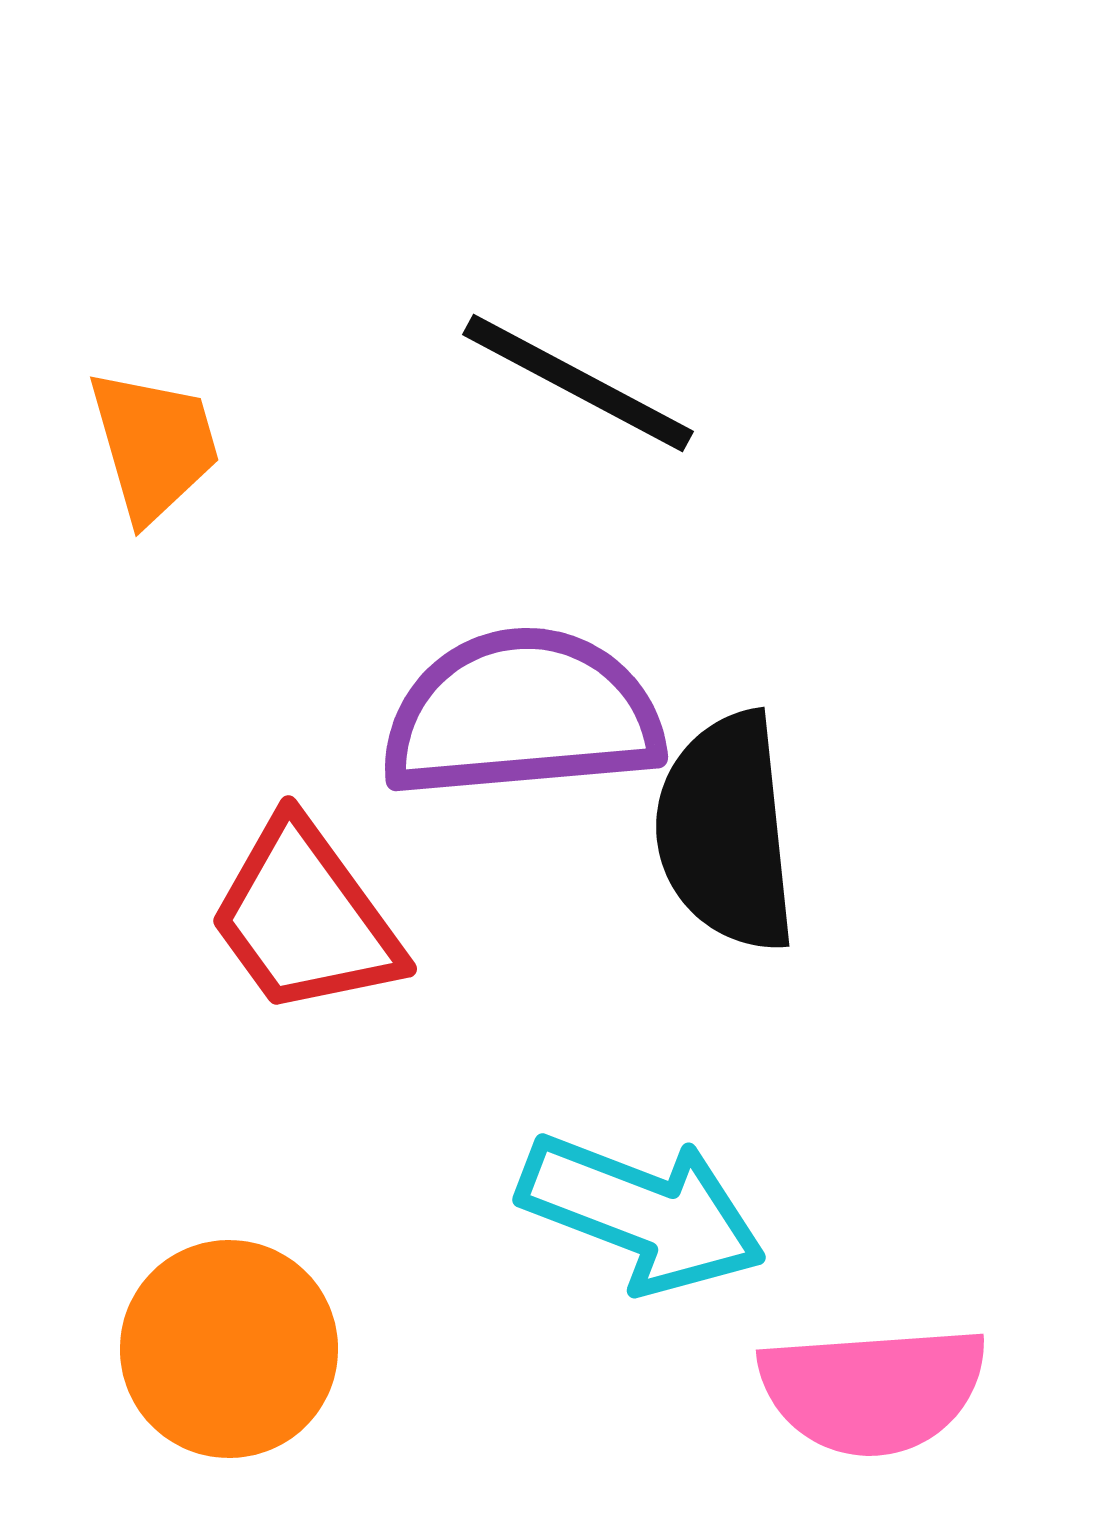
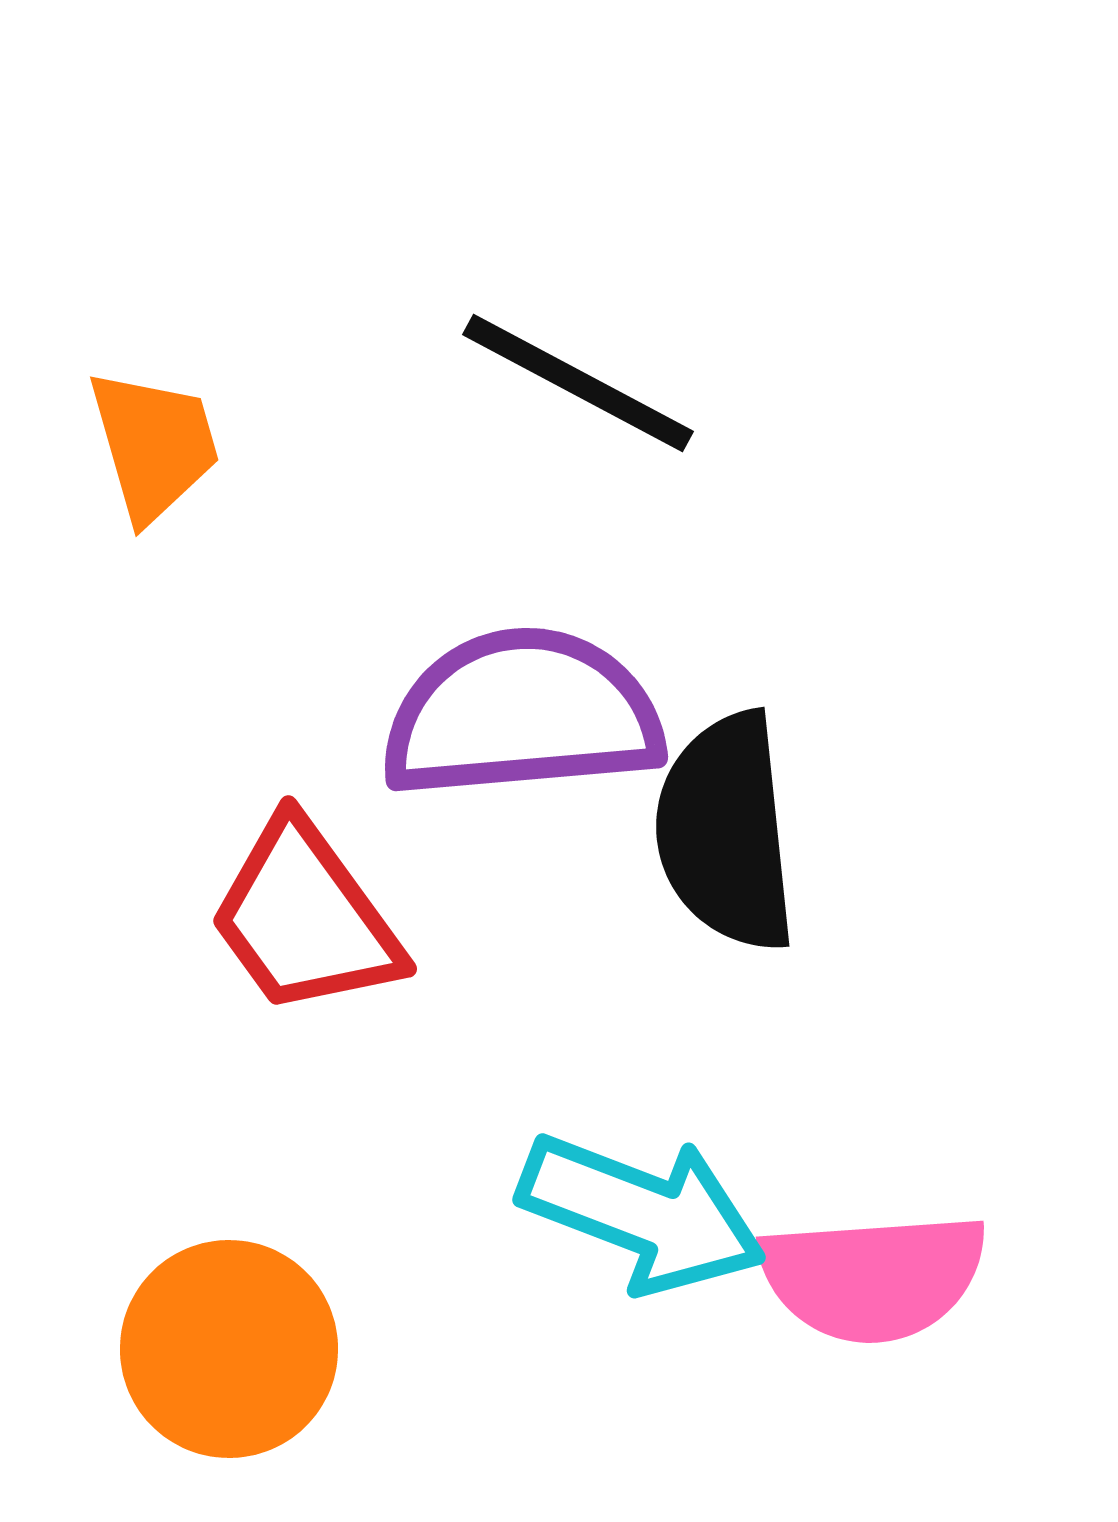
pink semicircle: moved 113 px up
